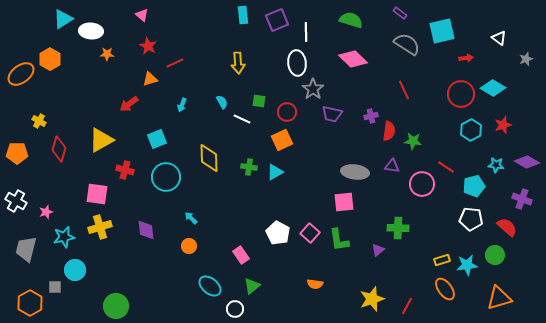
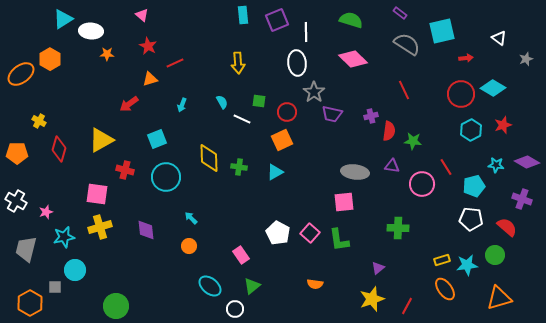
gray star at (313, 89): moved 1 px right, 3 px down
green cross at (249, 167): moved 10 px left
red line at (446, 167): rotated 24 degrees clockwise
purple triangle at (378, 250): moved 18 px down
